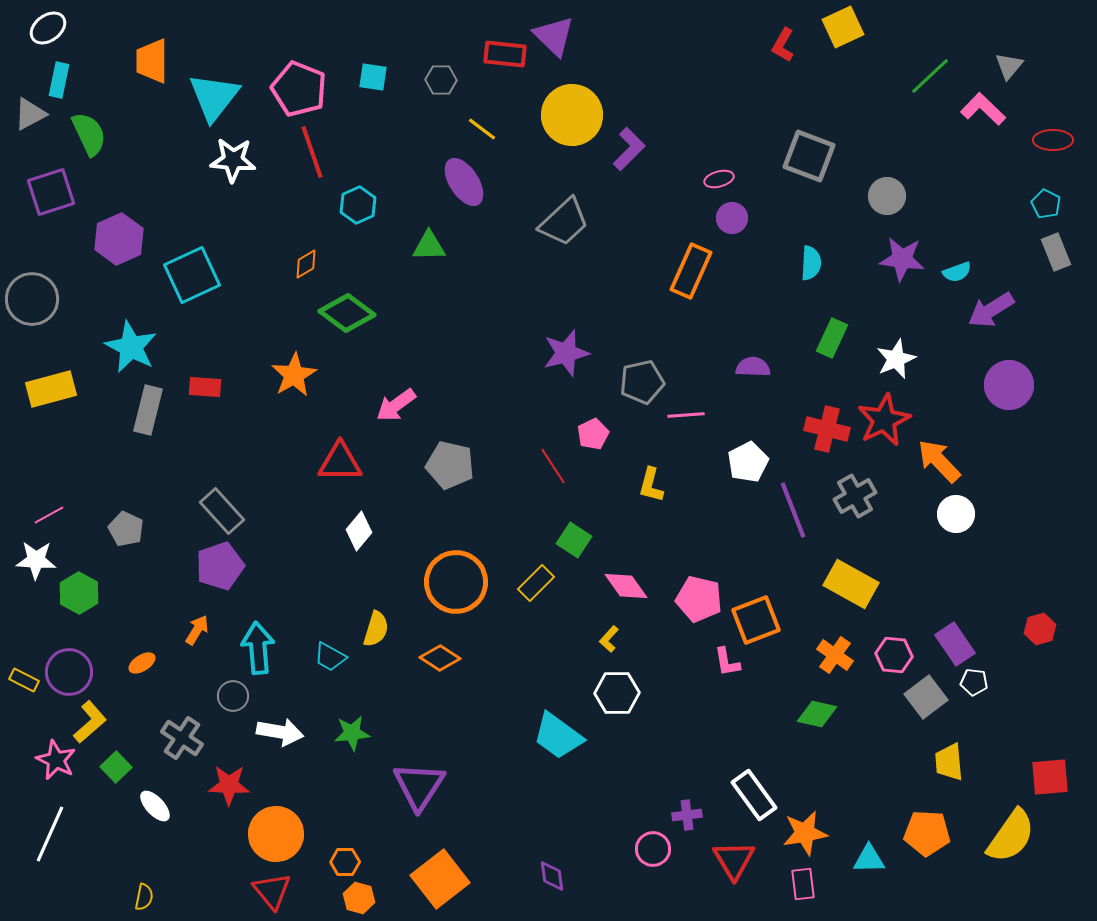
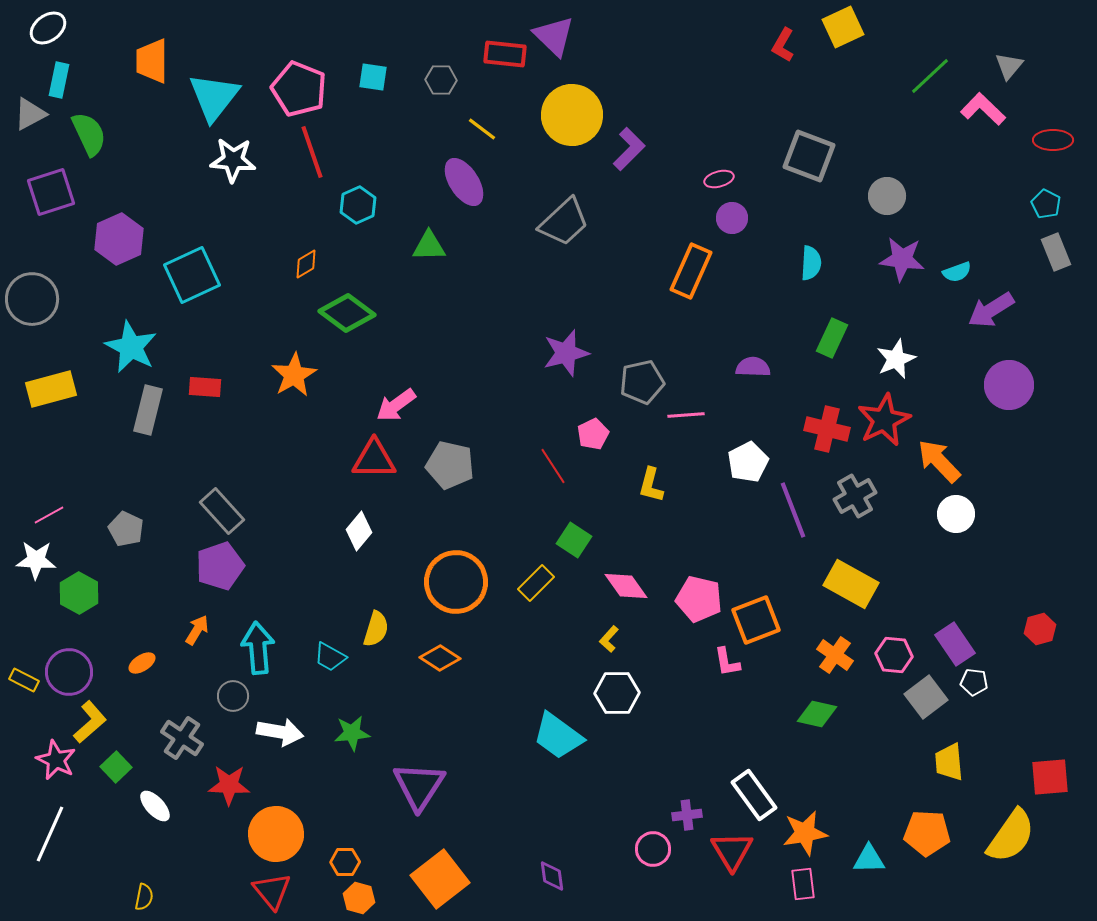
red triangle at (340, 462): moved 34 px right, 3 px up
red triangle at (734, 860): moved 2 px left, 9 px up
